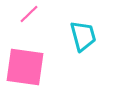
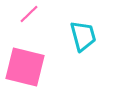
pink square: rotated 6 degrees clockwise
